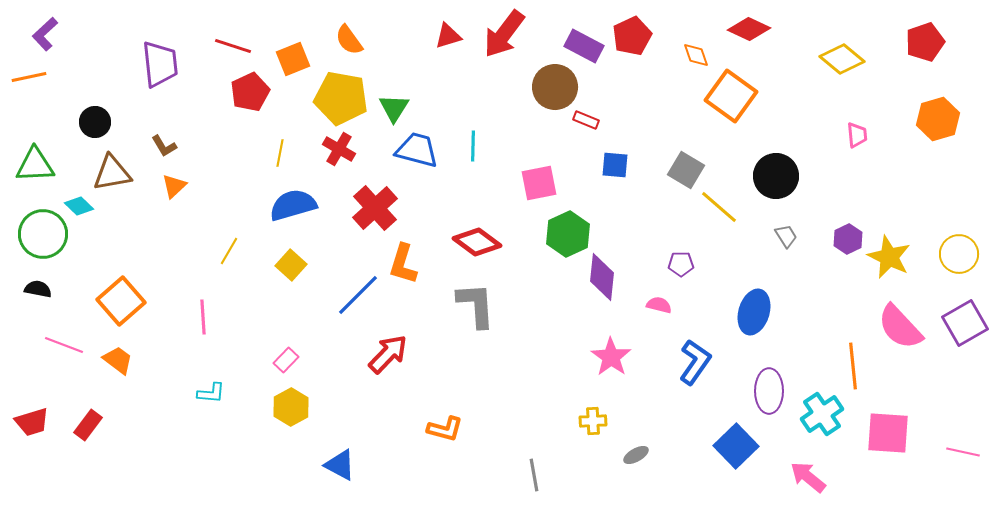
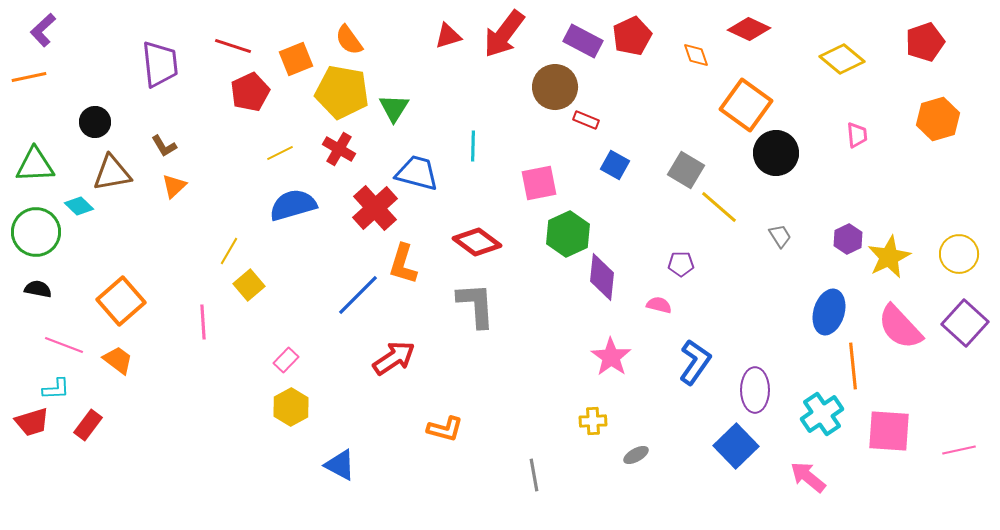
purple L-shape at (45, 34): moved 2 px left, 4 px up
purple rectangle at (584, 46): moved 1 px left, 5 px up
orange square at (293, 59): moved 3 px right
orange square at (731, 96): moved 15 px right, 9 px down
yellow pentagon at (341, 98): moved 1 px right, 6 px up
blue trapezoid at (417, 150): moved 23 px down
yellow line at (280, 153): rotated 52 degrees clockwise
blue square at (615, 165): rotated 24 degrees clockwise
black circle at (776, 176): moved 23 px up
green circle at (43, 234): moved 7 px left, 2 px up
gray trapezoid at (786, 236): moved 6 px left
yellow star at (889, 257): rotated 21 degrees clockwise
yellow square at (291, 265): moved 42 px left, 20 px down; rotated 8 degrees clockwise
blue ellipse at (754, 312): moved 75 px right
pink line at (203, 317): moved 5 px down
purple square at (965, 323): rotated 18 degrees counterclockwise
red arrow at (388, 354): moved 6 px right, 4 px down; rotated 12 degrees clockwise
purple ellipse at (769, 391): moved 14 px left, 1 px up
cyan L-shape at (211, 393): moved 155 px left, 4 px up; rotated 8 degrees counterclockwise
pink square at (888, 433): moved 1 px right, 2 px up
pink line at (963, 452): moved 4 px left, 2 px up; rotated 24 degrees counterclockwise
